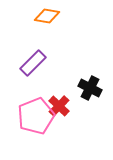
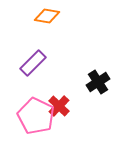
black cross: moved 8 px right, 6 px up; rotated 30 degrees clockwise
pink pentagon: rotated 24 degrees counterclockwise
